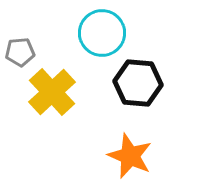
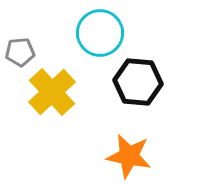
cyan circle: moved 2 px left
black hexagon: moved 1 px up
orange star: moved 1 px left; rotated 12 degrees counterclockwise
